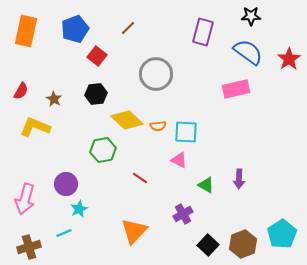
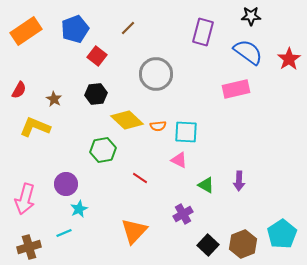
orange rectangle: rotated 44 degrees clockwise
red semicircle: moved 2 px left, 1 px up
purple arrow: moved 2 px down
